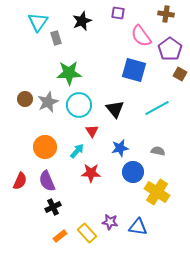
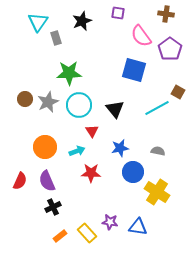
brown square: moved 2 px left, 18 px down
cyan arrow: rotated 28 degrees clockwise
